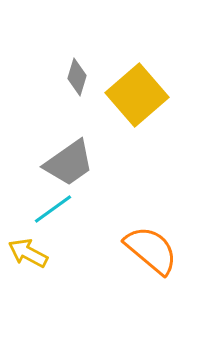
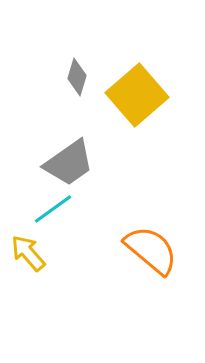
yellow arrow: rotated 21 degrees clockwise
